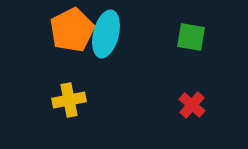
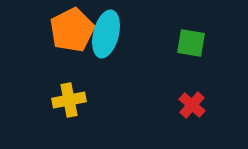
green square: moved 6 px down
